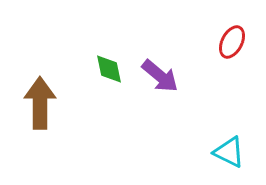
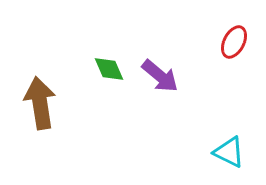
red ellipse: moved 2 px right
green diamond: rotated 12 degrees counterclockwise
brown arrow: rotated 9 degrees counterclockwise
